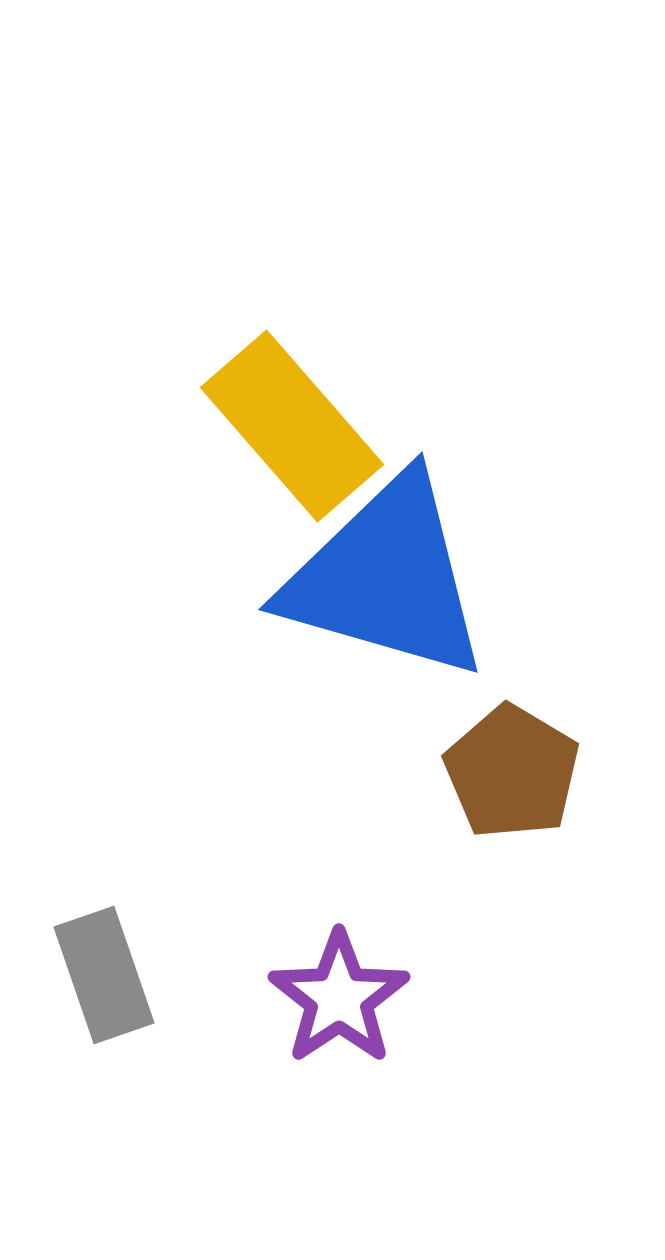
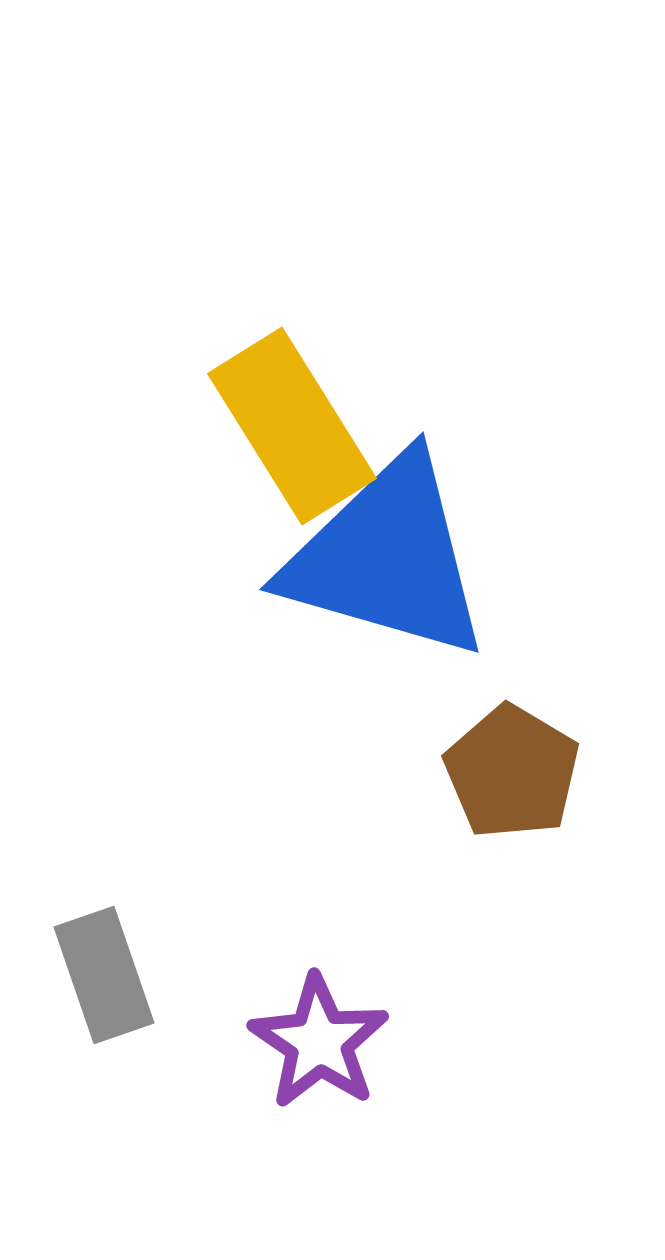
yellow rectangle: rotated 9 degrees clockwise
blue triangle: moved 1 px right, 20 px up
purple star: moved 20 px left, 44 px down; rotated 4 degrees counterclockwise
